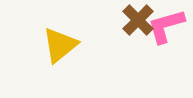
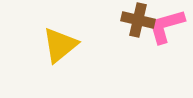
brown cross: rotated 32 degrees counterclockwise
